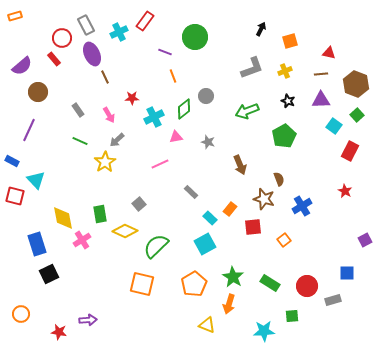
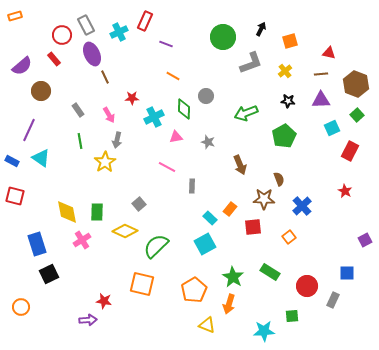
red rectangle at (145, 21): rotated 12 degrees counterclockwise
green circle at (195, 37): moved 28 px right
red circle at (62, 38): moved 3 px up
purple line at (165, 52): moved 1 px right, 8 px up
gray L-shape at (252, 68): moved 1 px left, 5 px up
yellow cross at (285, 71): rotated 16 degrees counterclockwise
orange line at (173, 76): rotated 40 degrees counterclockwise
brown circle at (38, 92): moved 3 px right, 1 px up
black star at (288, 101): rotated 16 degrees counterclockwise
green diamond at (184, 109): rotated 50 degrees counterclockwise
green arrow at (247, 111): moved 1 px left, 2 px down
cyan square at (334, 126): moved 2 px left, 2 px down; rotated 28 degrees clockwise
gray arrow at (117, 140): rotated 35 degrees counterclockwise
green line at (80, 141): rotated 56 degrees clockwise
pink line at (160, 164): moved 7 px right, 3 px down; rotated 54 degrees clockwise
cyan triangle at (36, 180): moved 5 px right, 22 px up; rotated 12 degrees counterclockwise
gray rectangle at (191, 192): moved 1 px right, 6 px up; rotated 48 degrees clockwise
brown star at (264, 199): rotated 15 degrees counterclockwise
blue cross at (302, 206): rotated 12 degrees counterclockwise
green rectangle at (100, 214): moved 3 px left, 2 px up; rotated 12 degrees clockwise
yellow diamond at (63, 218): moved 4 px right, 6 px up
orange square at (284, 240): moved 5 px right, 3 px up
green rectangle at (270, 283): moved 11 px up
orange pentagon at (194, 284): moved 6 px down
gray rectangle at (333, 300): rotated 49 degrees counterclockwise
orange circle at (21, 314): moved 7 px up
red star at (59, 332): moved 45 px right, 31 px up
